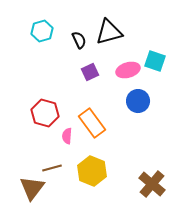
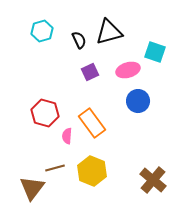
cyan square: moved 9 px up
brown line: moved 3 px right
brown cross: moved 1 px right, 4 px up
